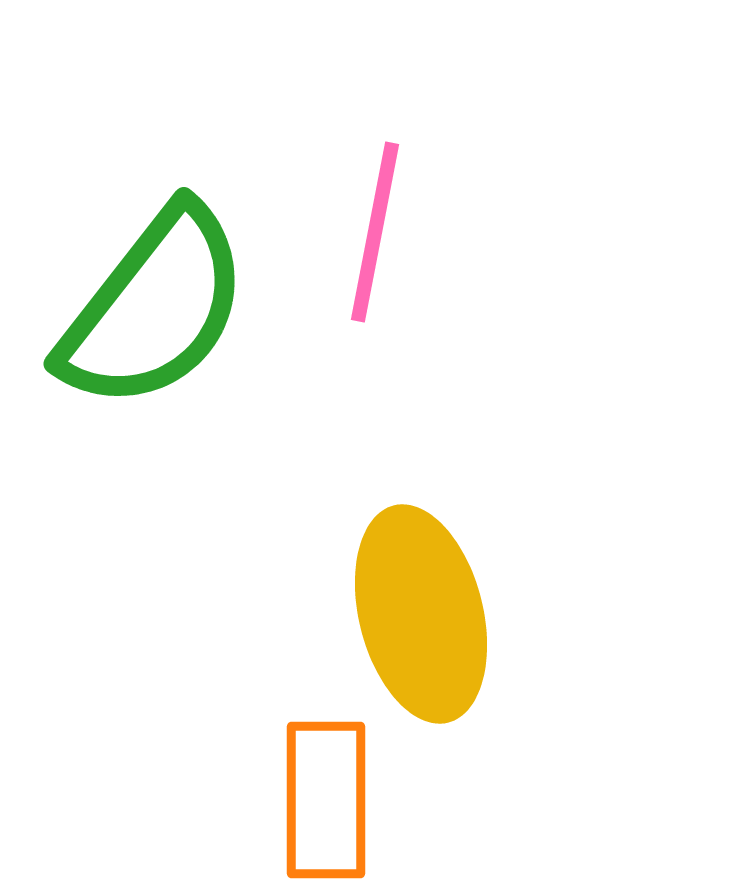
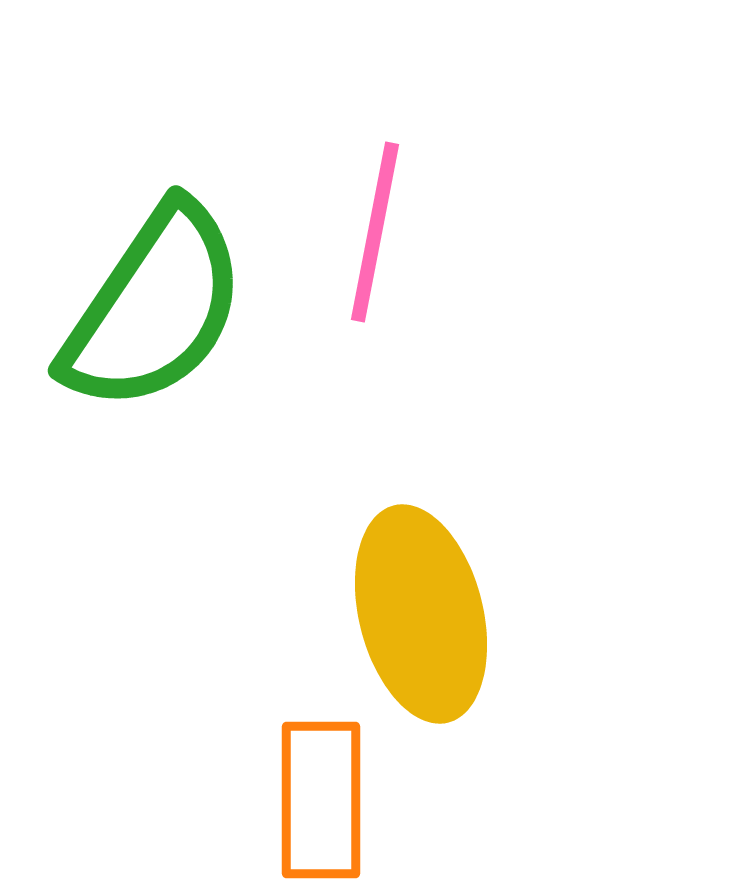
green semicircle: rotated 4 degrees counterclockwise
orange rectangle: moved 5 px left
